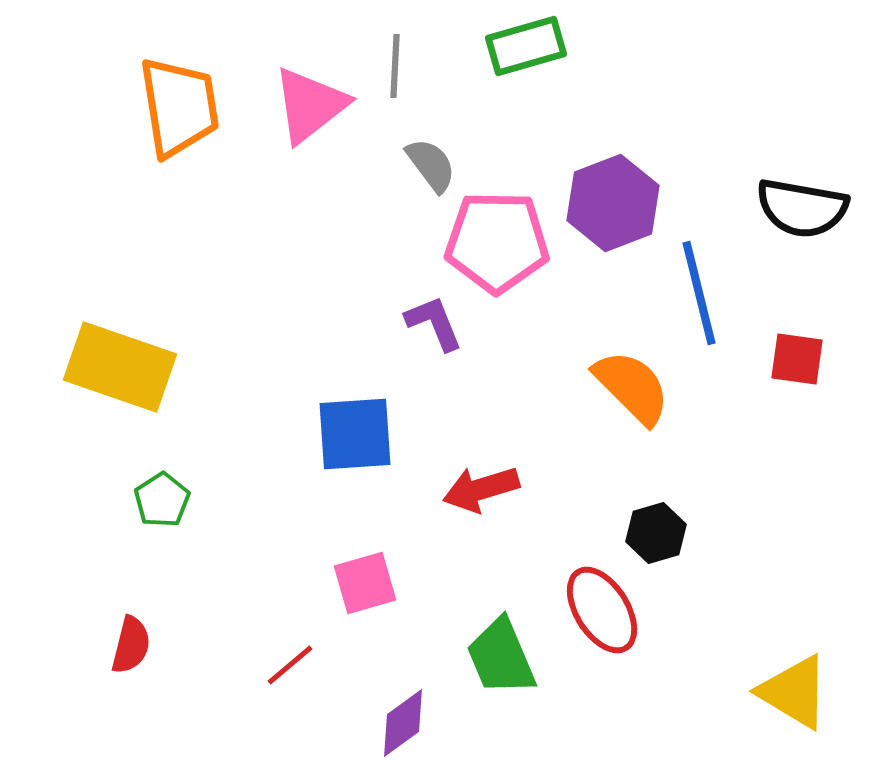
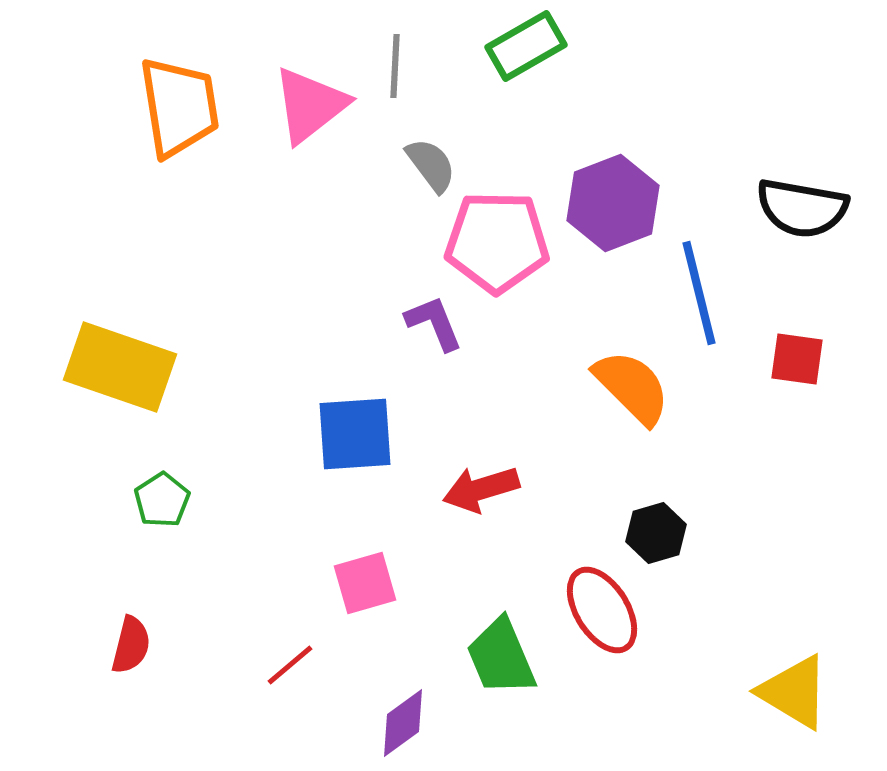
green rectangle: rotated 14 degrees counterclockwise
